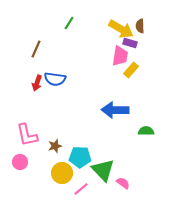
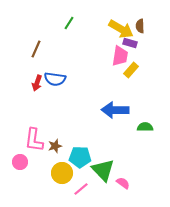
green semicircle: moved 1 px left, 4 px up
pink L-shape: moved 7 px right, 5 px down; rotated 20 degrees clockwise
